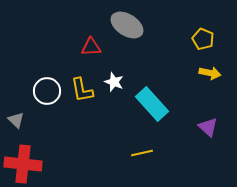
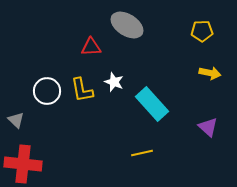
yellow pentagon: moved 1 px left, 8 px up; rotated 25 degrees counterclockwise
